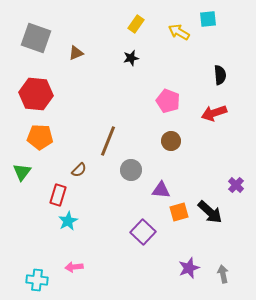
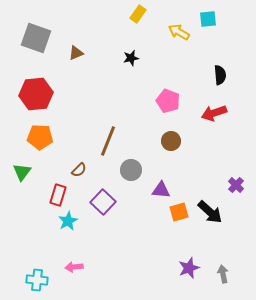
yellow rectangle: moved 2 px right, 10 px up
red hexagon: rotated 12 degrees counterclockwise
purple square: moved 40 px left, 30 px up
